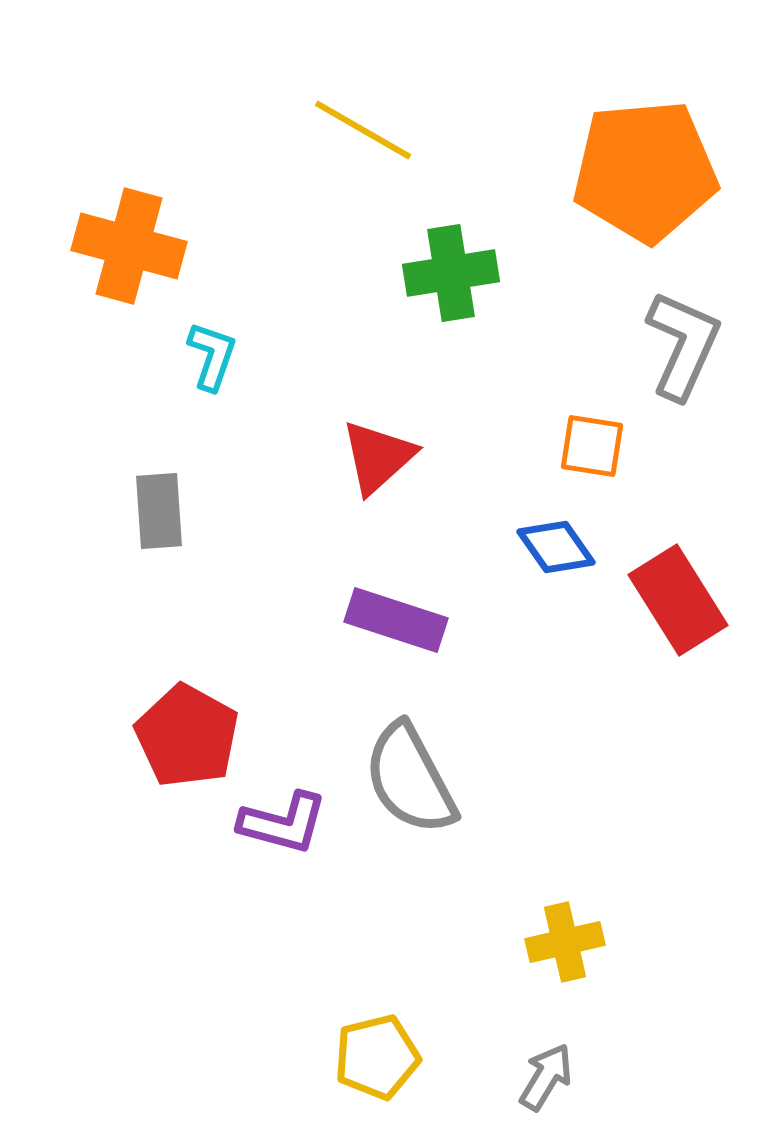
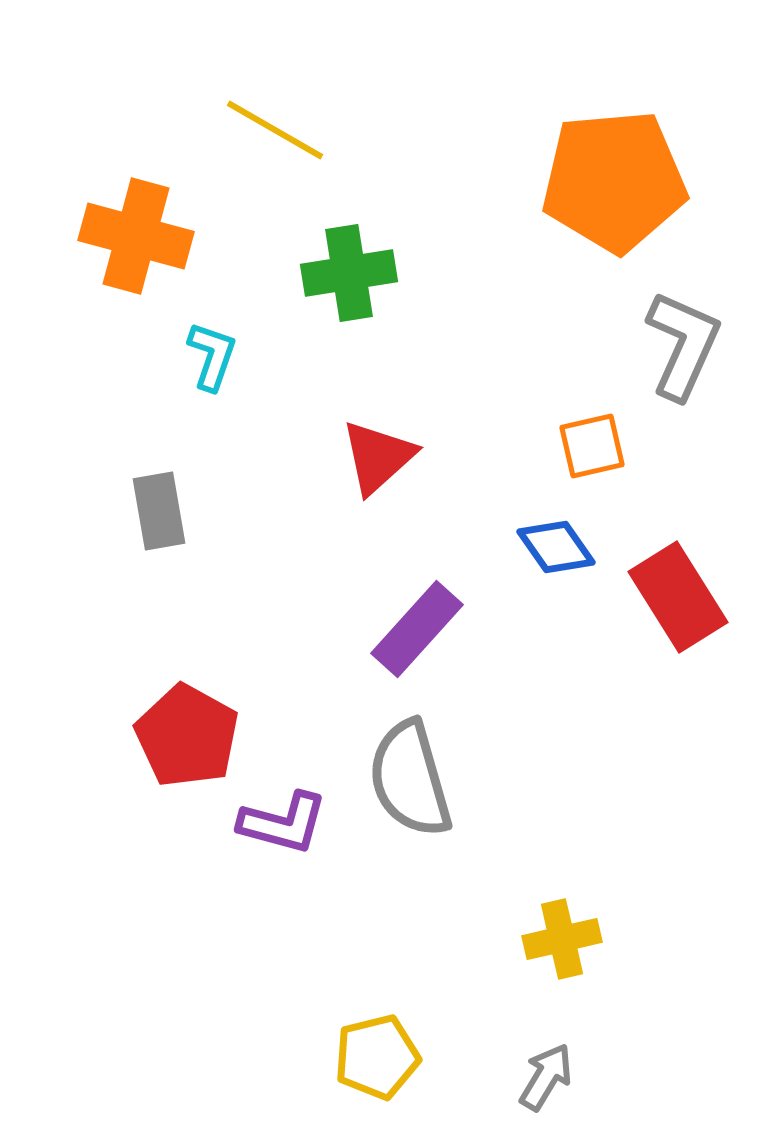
yellow line: moved 88 px left
orange pentagon: moved 31 px left, 10 px down
orange cross: moved 7 px right, 10 px up
green cross: moved 102 px left
orange square: rotated 22 degrees counterclockwise
gray rectangle: rotated 6 degrees counterclockwise
red rectangle: moved 3 px up
purple rectangle: moved 21 px right, 9 px down; rotated 66 degrees counterclockwise
gray semicircle: rotated 12 degrees clockwise
yellow cross: moved 3 px left, 3 px up
